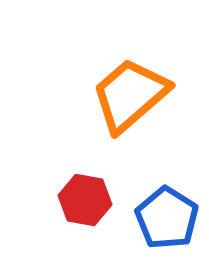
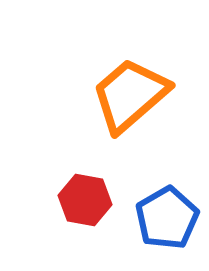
blue pentagon: rotated 10 degrees clockwise
